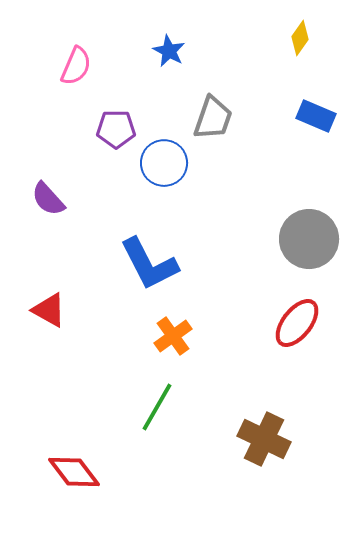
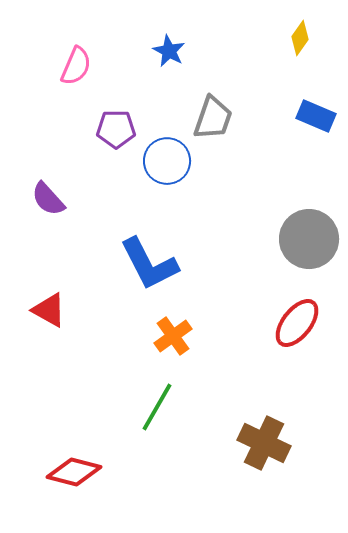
blue circle: moved 3 px right, 2 px up
brown cross: moved 4 px down
red diamond: rotated 38 degrees counterclockwise
